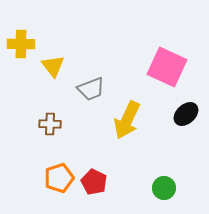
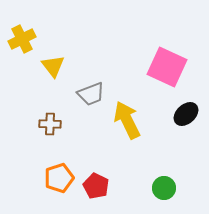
yellow cross: moved 1 px right, 5 px up; rotated 28 degrees counterclockwise
gray trapezoid: moved 5 px down
yellow arrow: rotated 129 degrees clockwise
red pentagon: moved 2 px right, 4 px down
